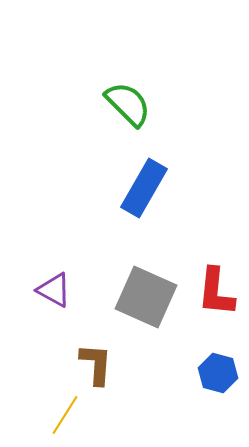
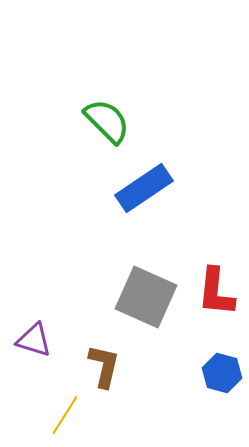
green semicircle: moved 21 px left, 17 px down
blue rectangle: rotated 26 degrees clockwise
purple triangle: moved 20 px left, 50 px down; rotated 12 degrees counterclockwise
brown L-shape: moved 8 px right, 2 px down; rotated 9 degrees clockwise
blue hexagon: moved 4 px right
